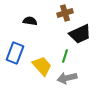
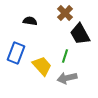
brown cross: rotated 28 degrees counterclockwise
black trapezoid: rotated 85 degrees clockwise
blue rectangle: moved 1 px right
